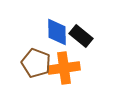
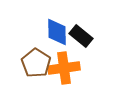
brown pentagon: rotated 12 degrees clockwise
